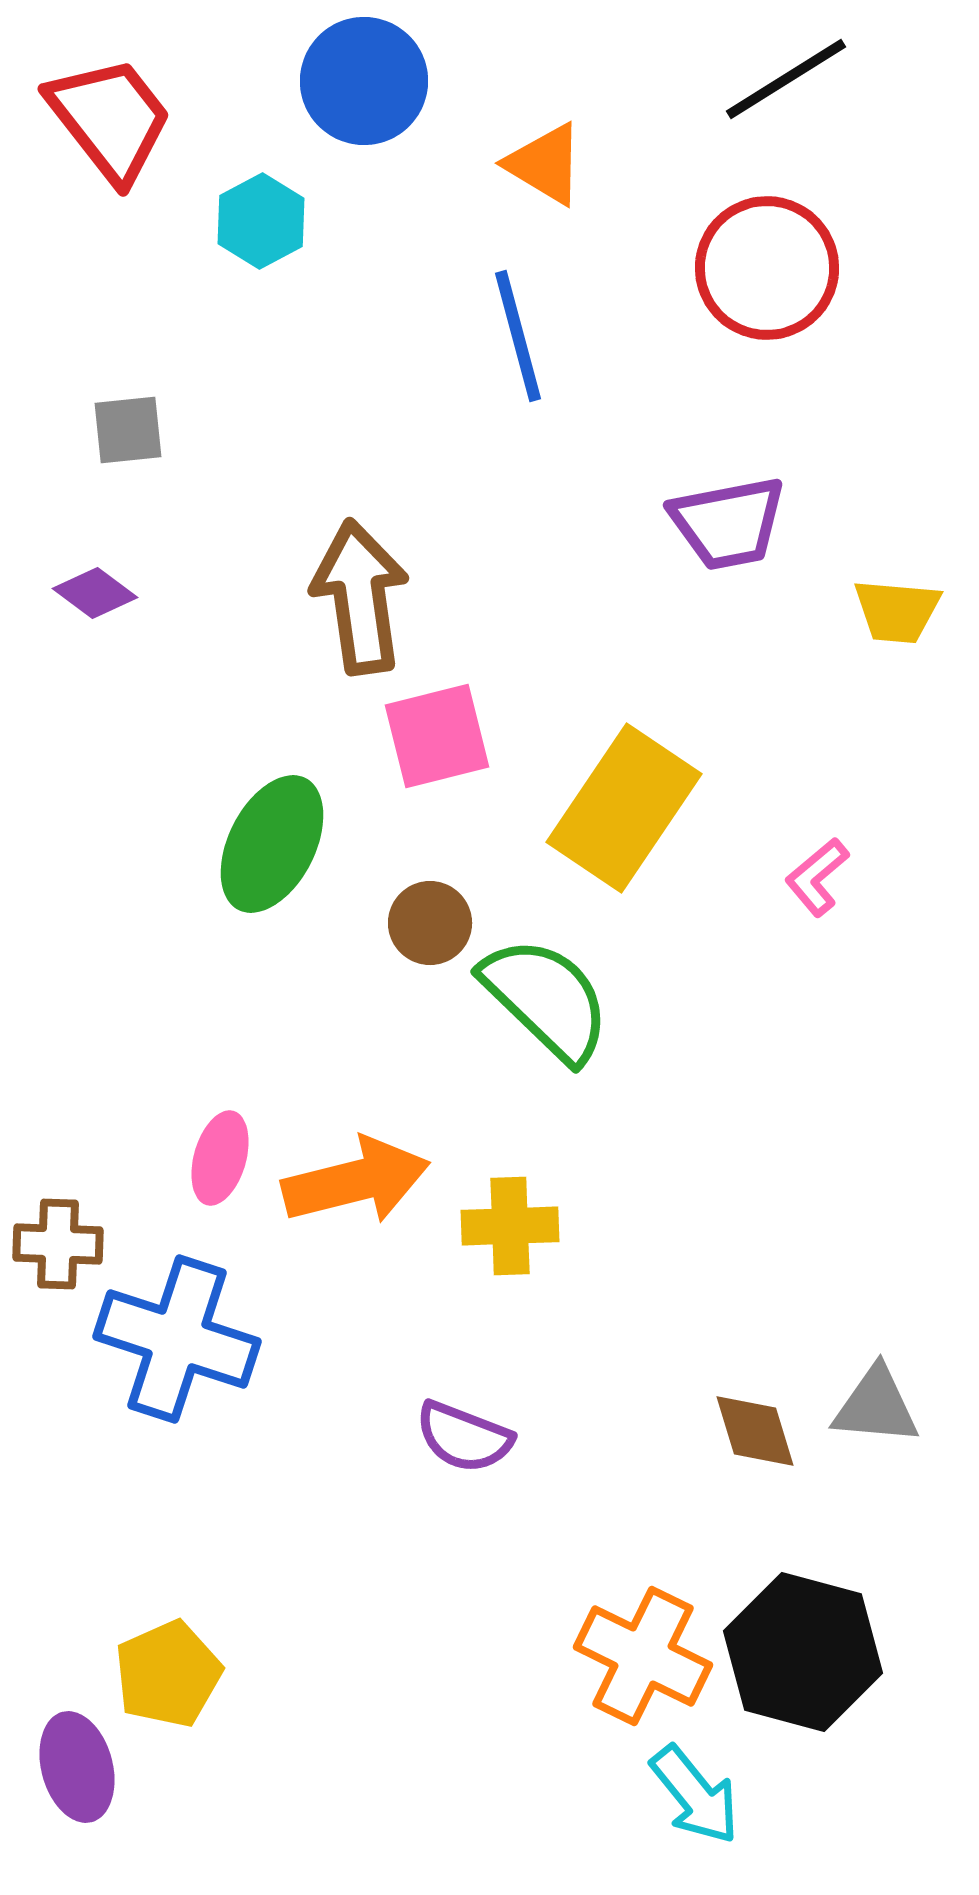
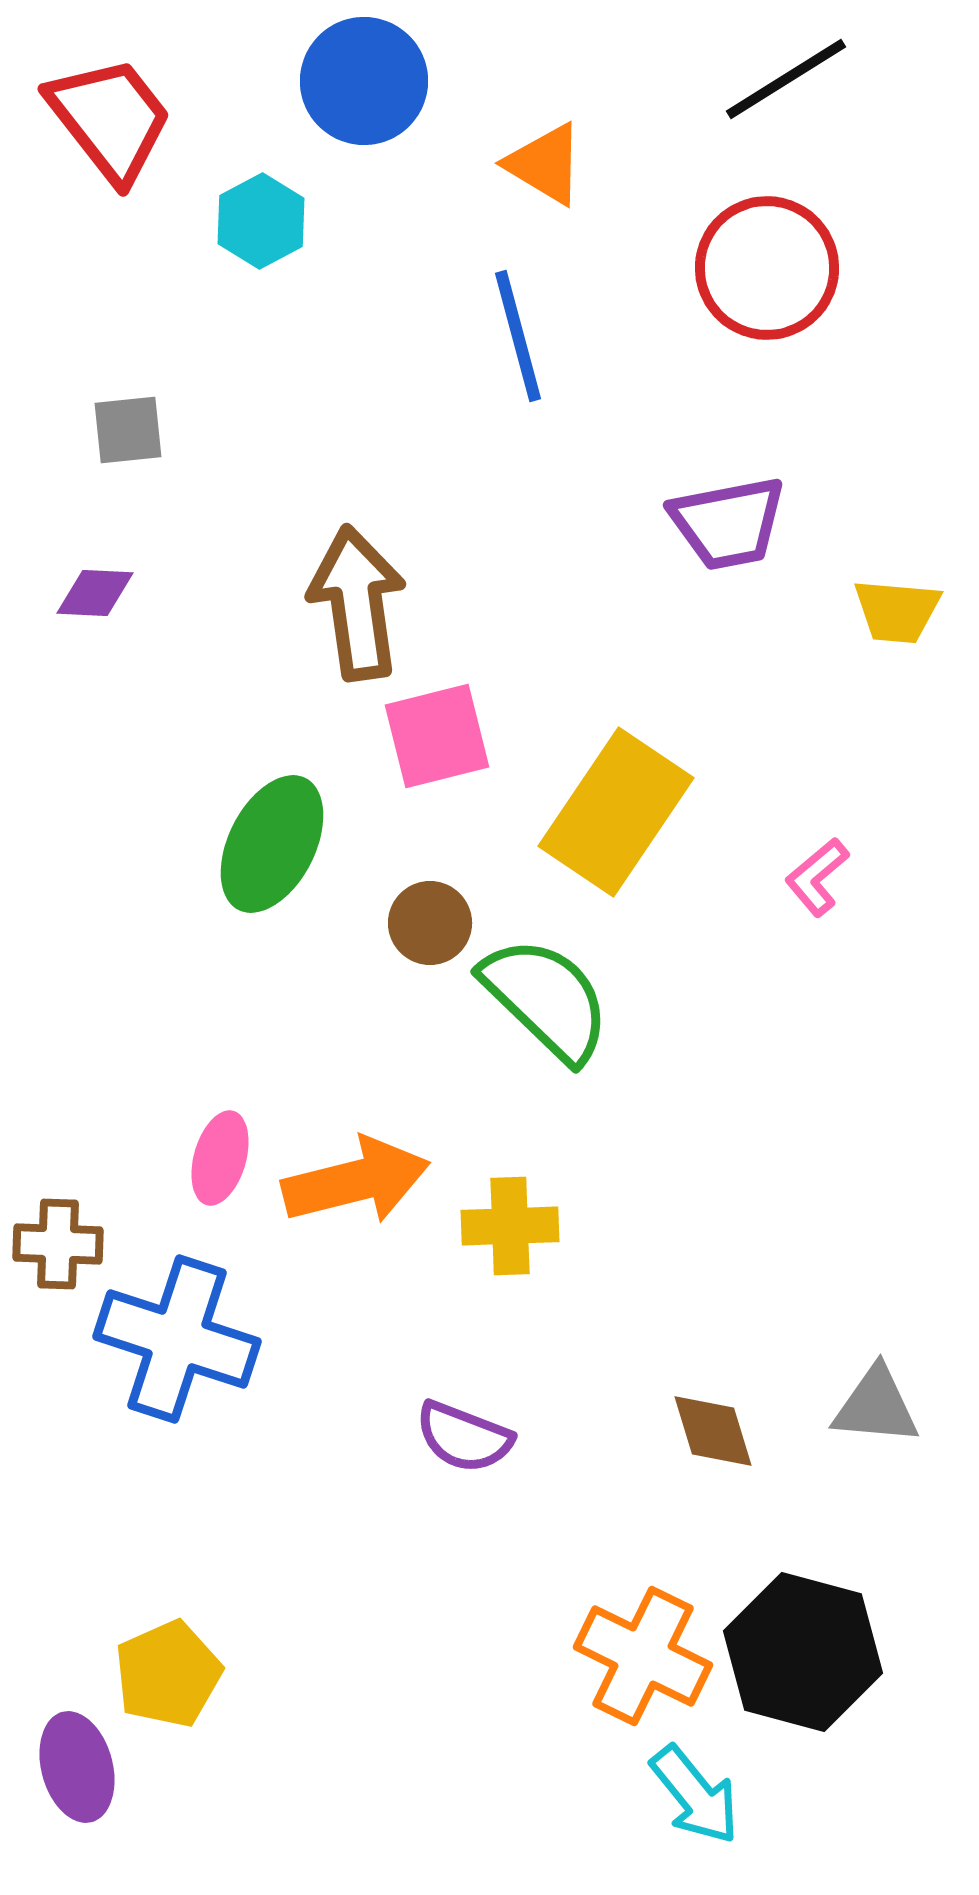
purple diamond: rotated 34 degrees counterclockwise
brown arrow: moved 3 px left, 6 px down
yellow rectangle: moved 8 px left, 4 px down
brown diamond: moved 42 px left
